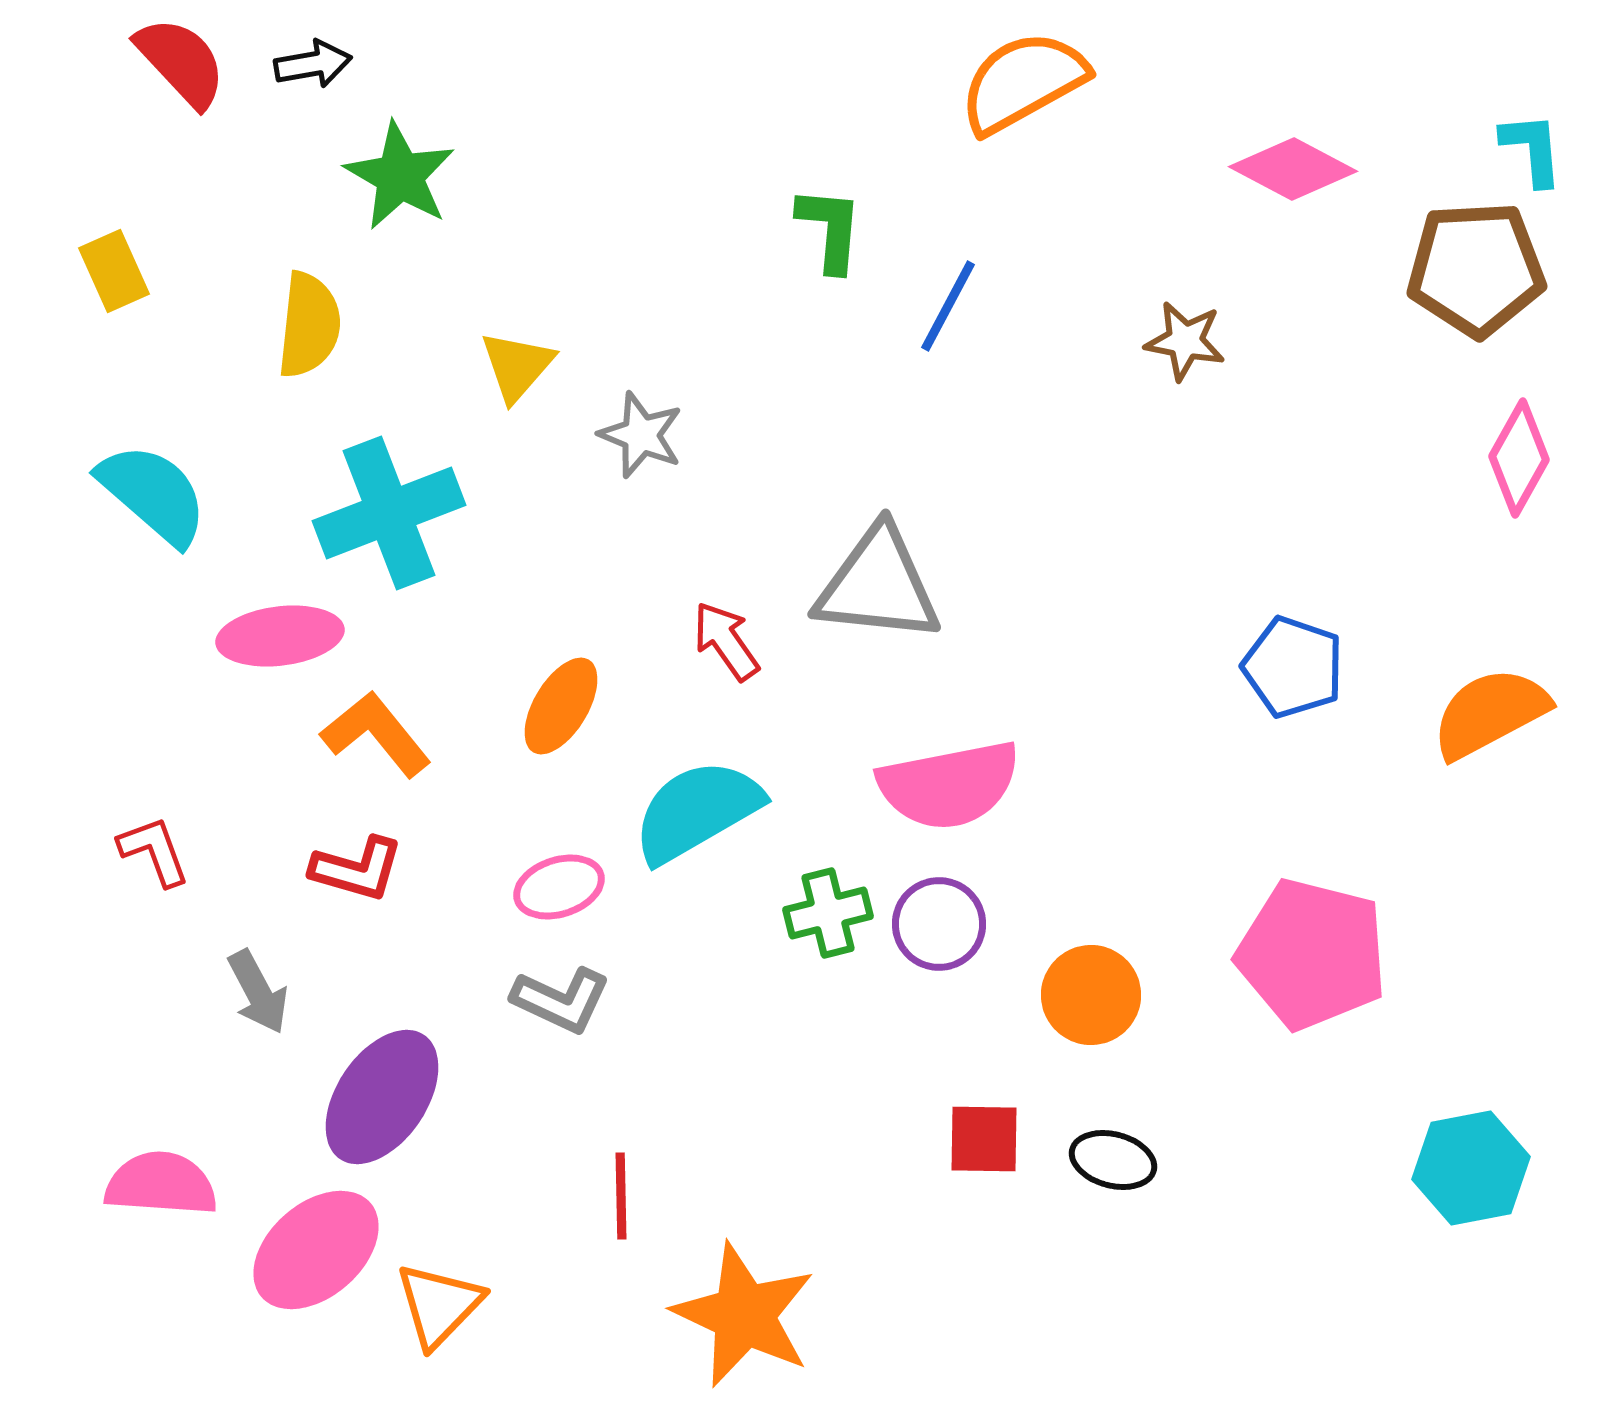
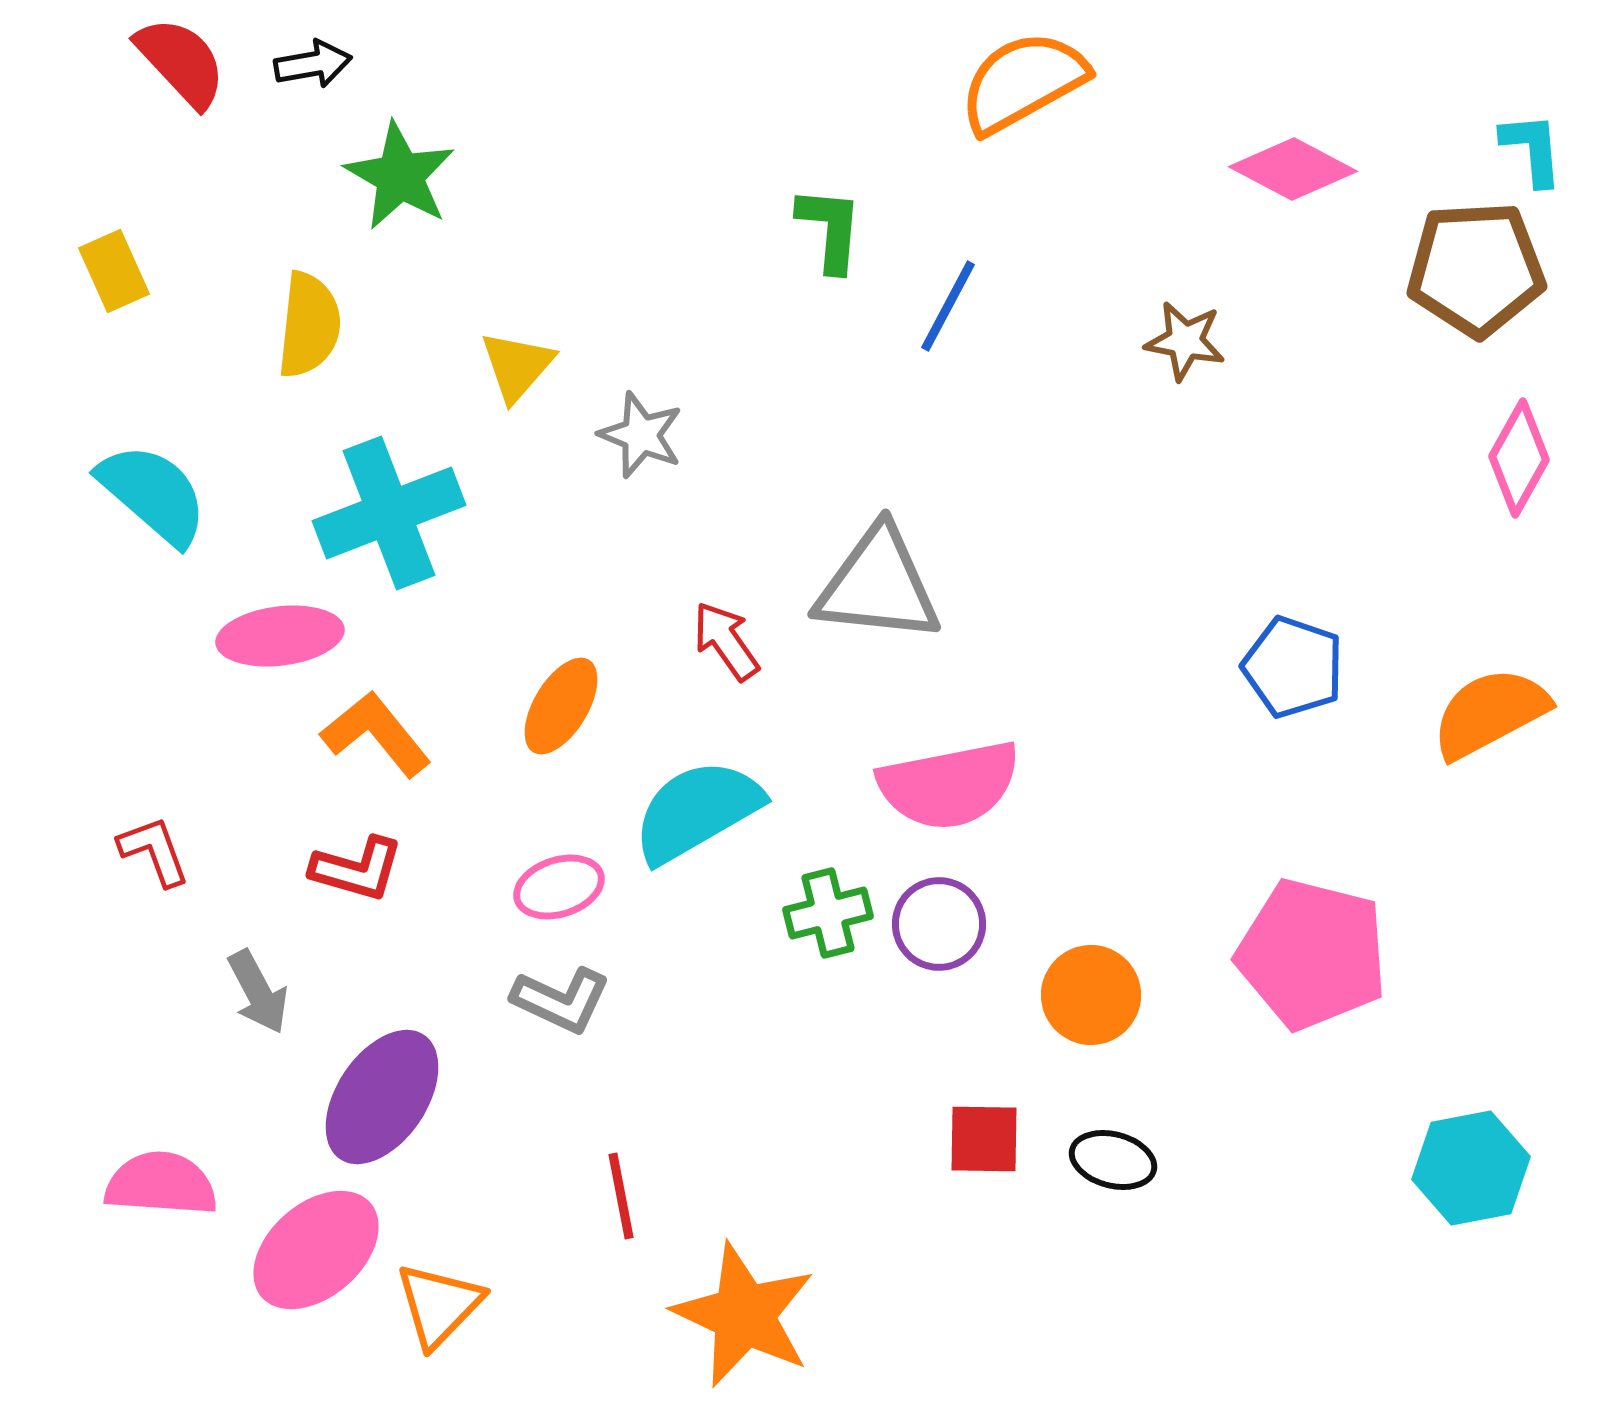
red line at (621, 1196): rotated 10 degrees counterclockwise
